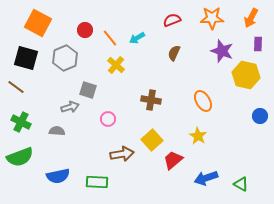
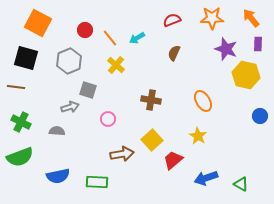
orange arrow: rotated 114 degrees clockwise
purple star: moved 4 px right, 2 px up
gray hexagon: moved 4 px right, 3 px down
brown line: rotated 30 degrees counterclockwise
